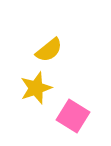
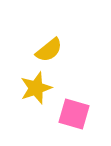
pink square: moved 1 px right, 2 px up; rotated 16 degrees counterclockwise
